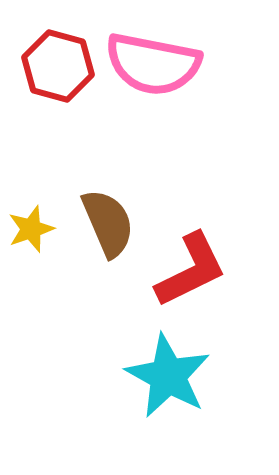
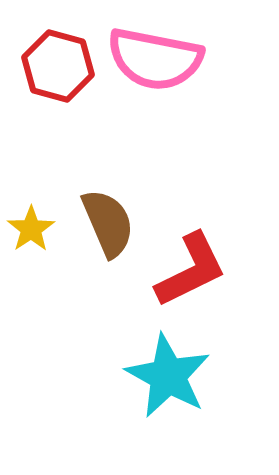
pink semicircle: moved 2 px right, 5 px up
yellow star: rotated 15 degrees counterclockwise
